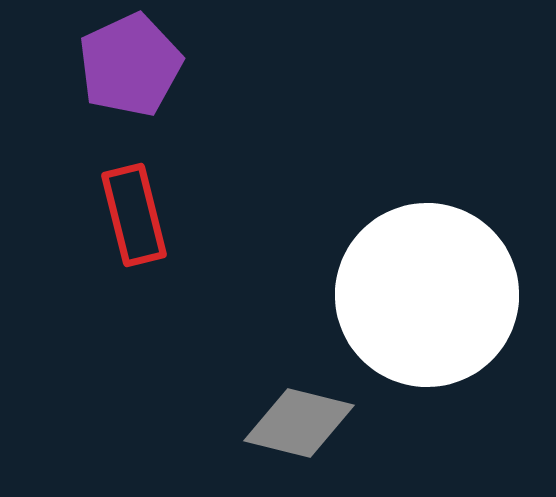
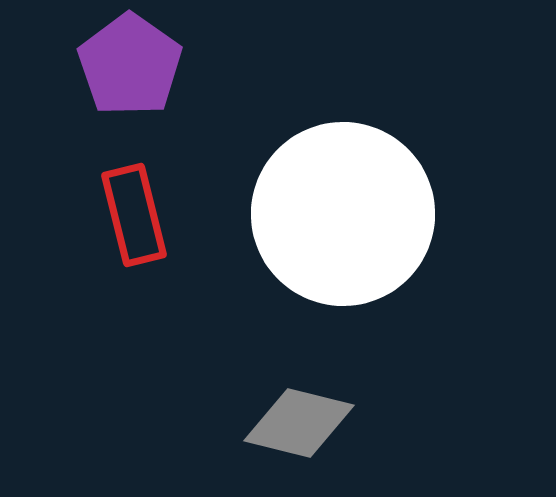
purple pentagon: rotated 12 degrees counterclockwise
white circle: moved 84 px left, 81 px up
